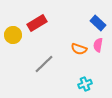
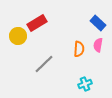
yellow circle: moved 5 px right, 1 px down
orange semicircle: rotated 105 degrees counterclockwise
